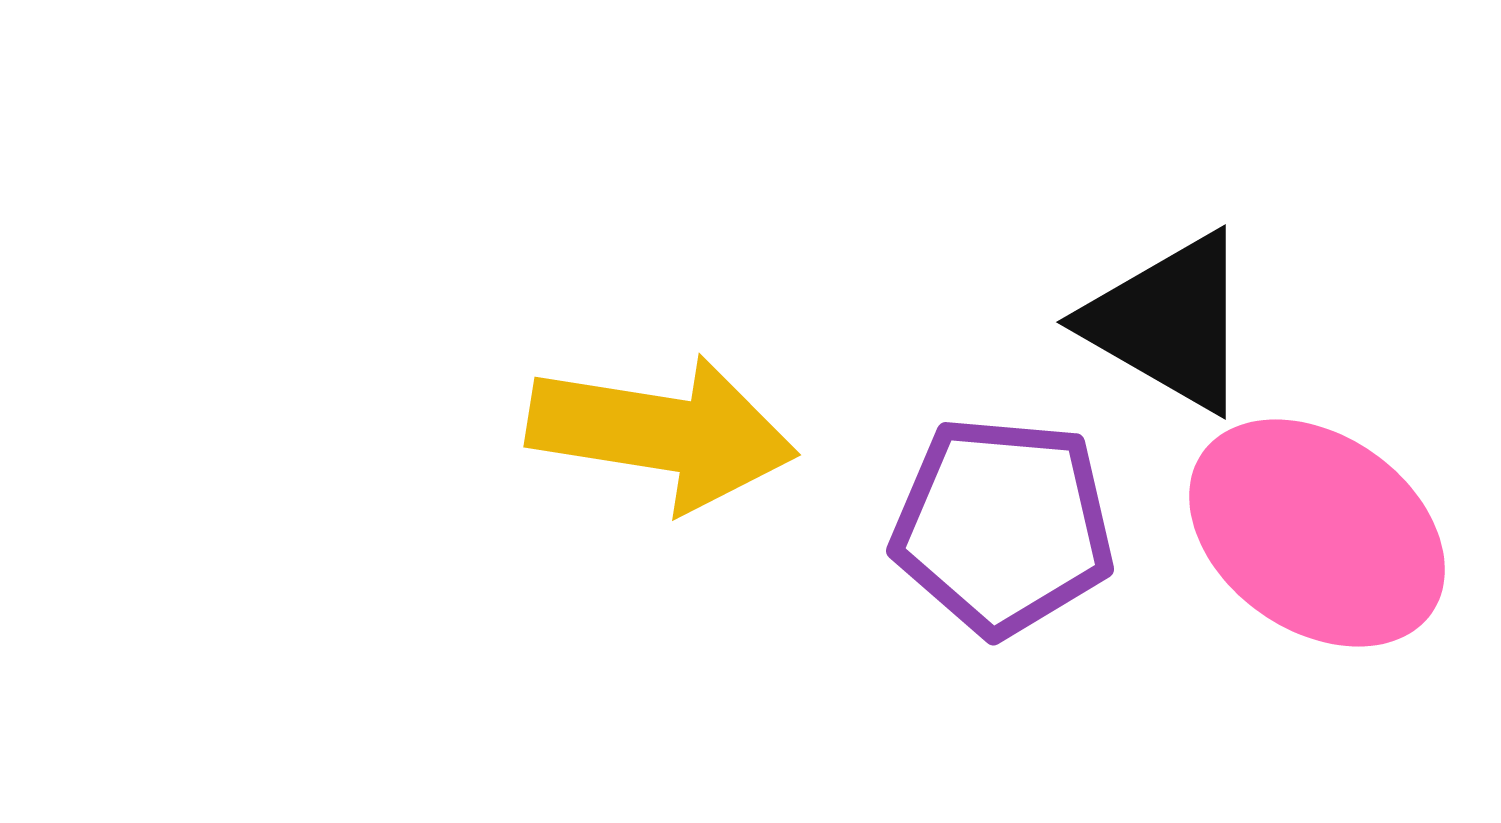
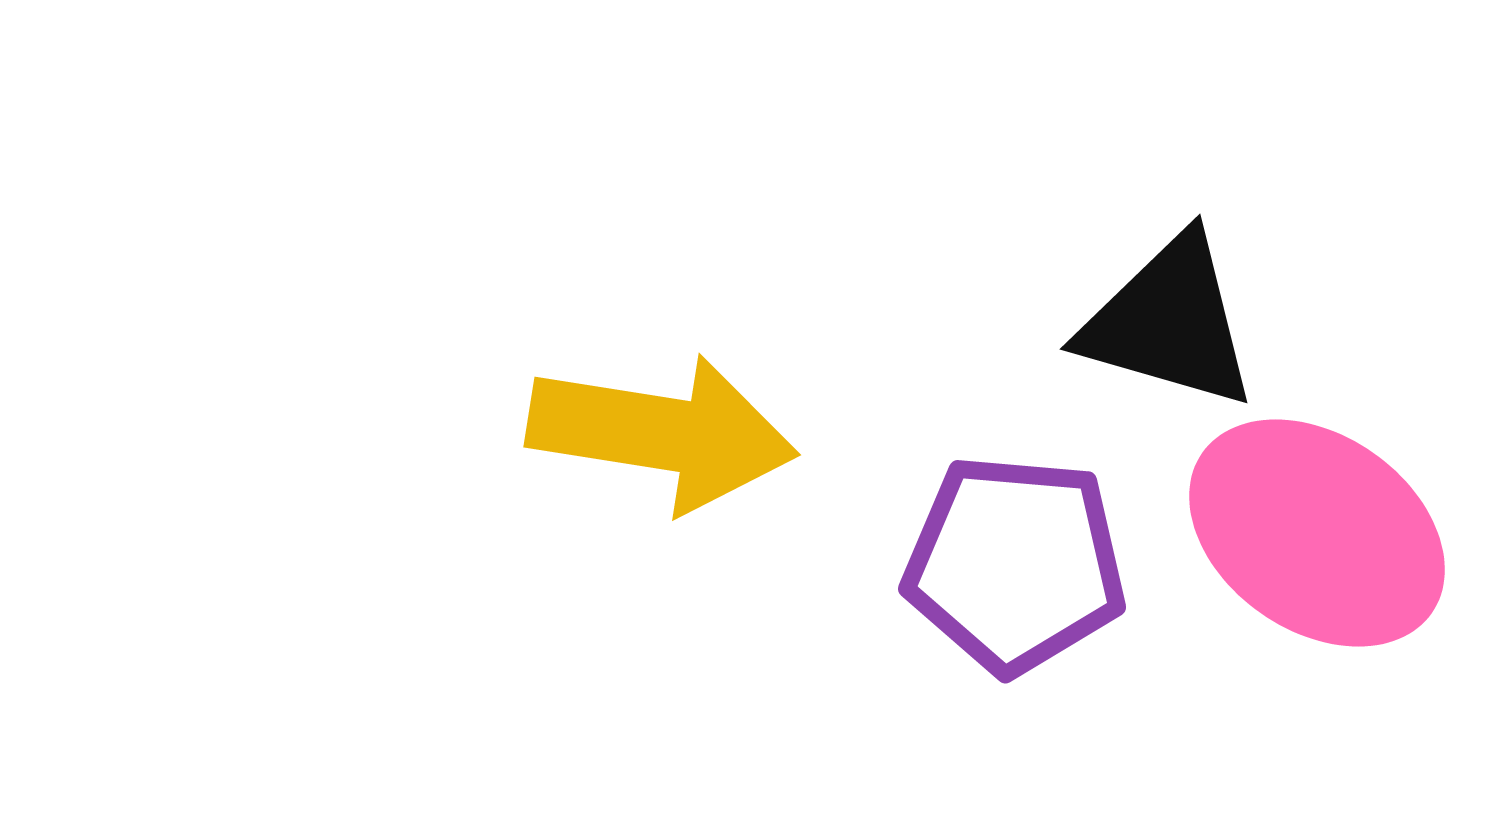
black triangle: rotated 14 degrees counterclockwise
purple pentagon: moved 12 px right, 38 px down
